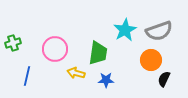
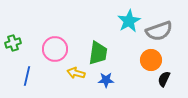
cyan star: moved 4 px right, 9 px up
